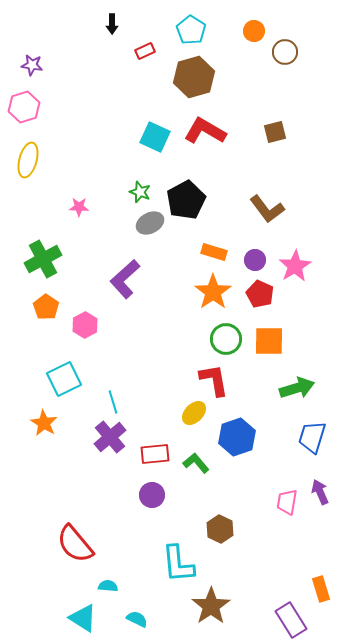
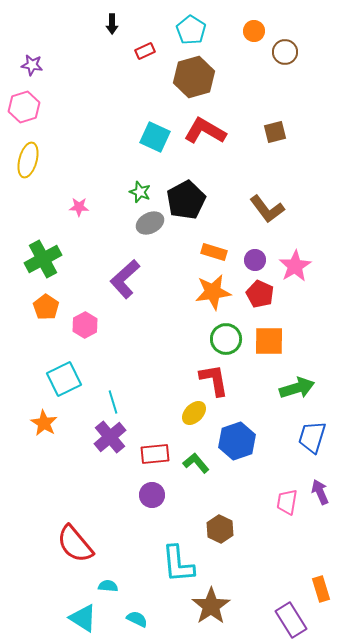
orange star at (213, 292): rotated 27 degrees clockwise
blue hexagon at (237, 437): moved 4 px down
